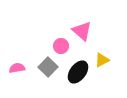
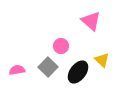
pink triangle: moved 9 px right, 10 px up
yellow triangle: rotated 49 degrees counterclockwise
pink semicircle: moved 2 px down
